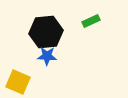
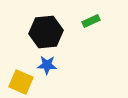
blue star: moved 9 px down
yellow square: moved 3 px right
